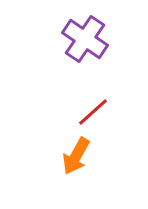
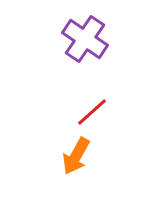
red line: moved 1 px left
